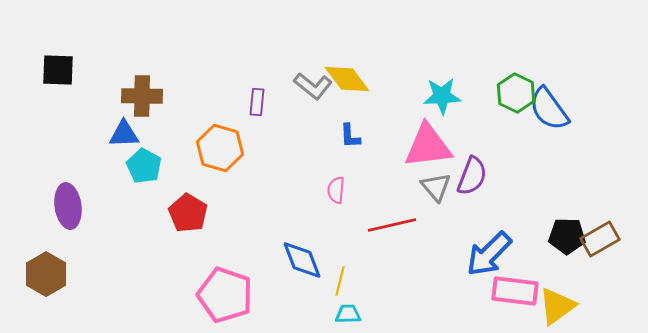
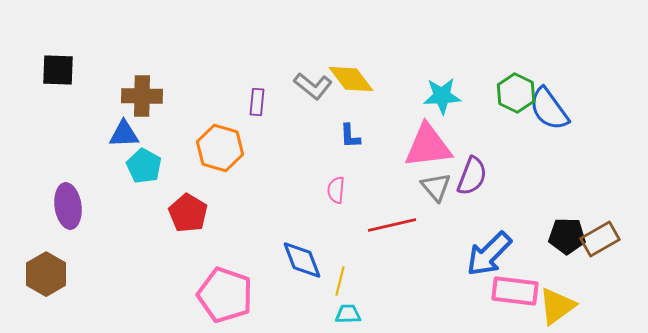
yellow diamond: moved 4 px right
